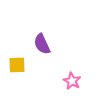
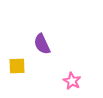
yellow square: moved 1 px down
